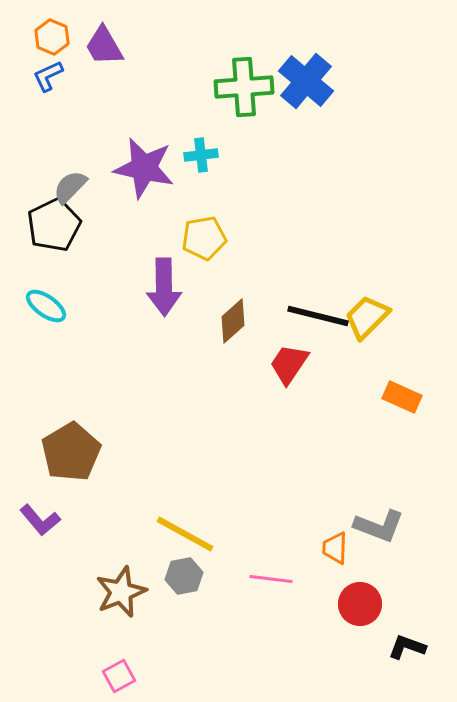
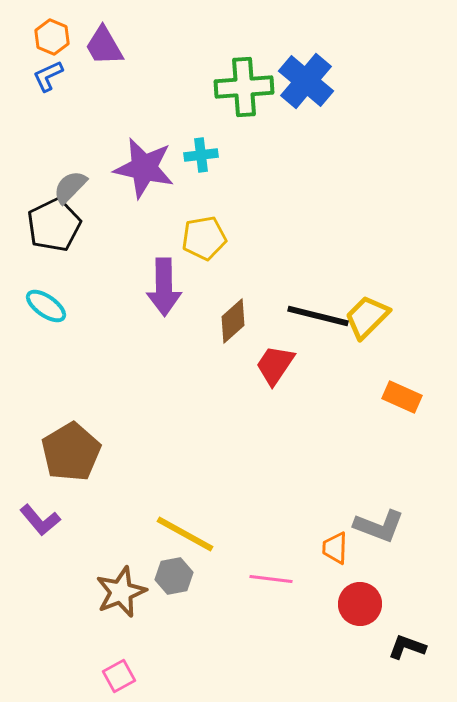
red trapezoid: moved 14 px left, 1 px down
gray hexagon: moved 10 px left
